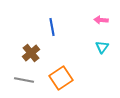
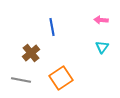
gray line: moved 3 px left
